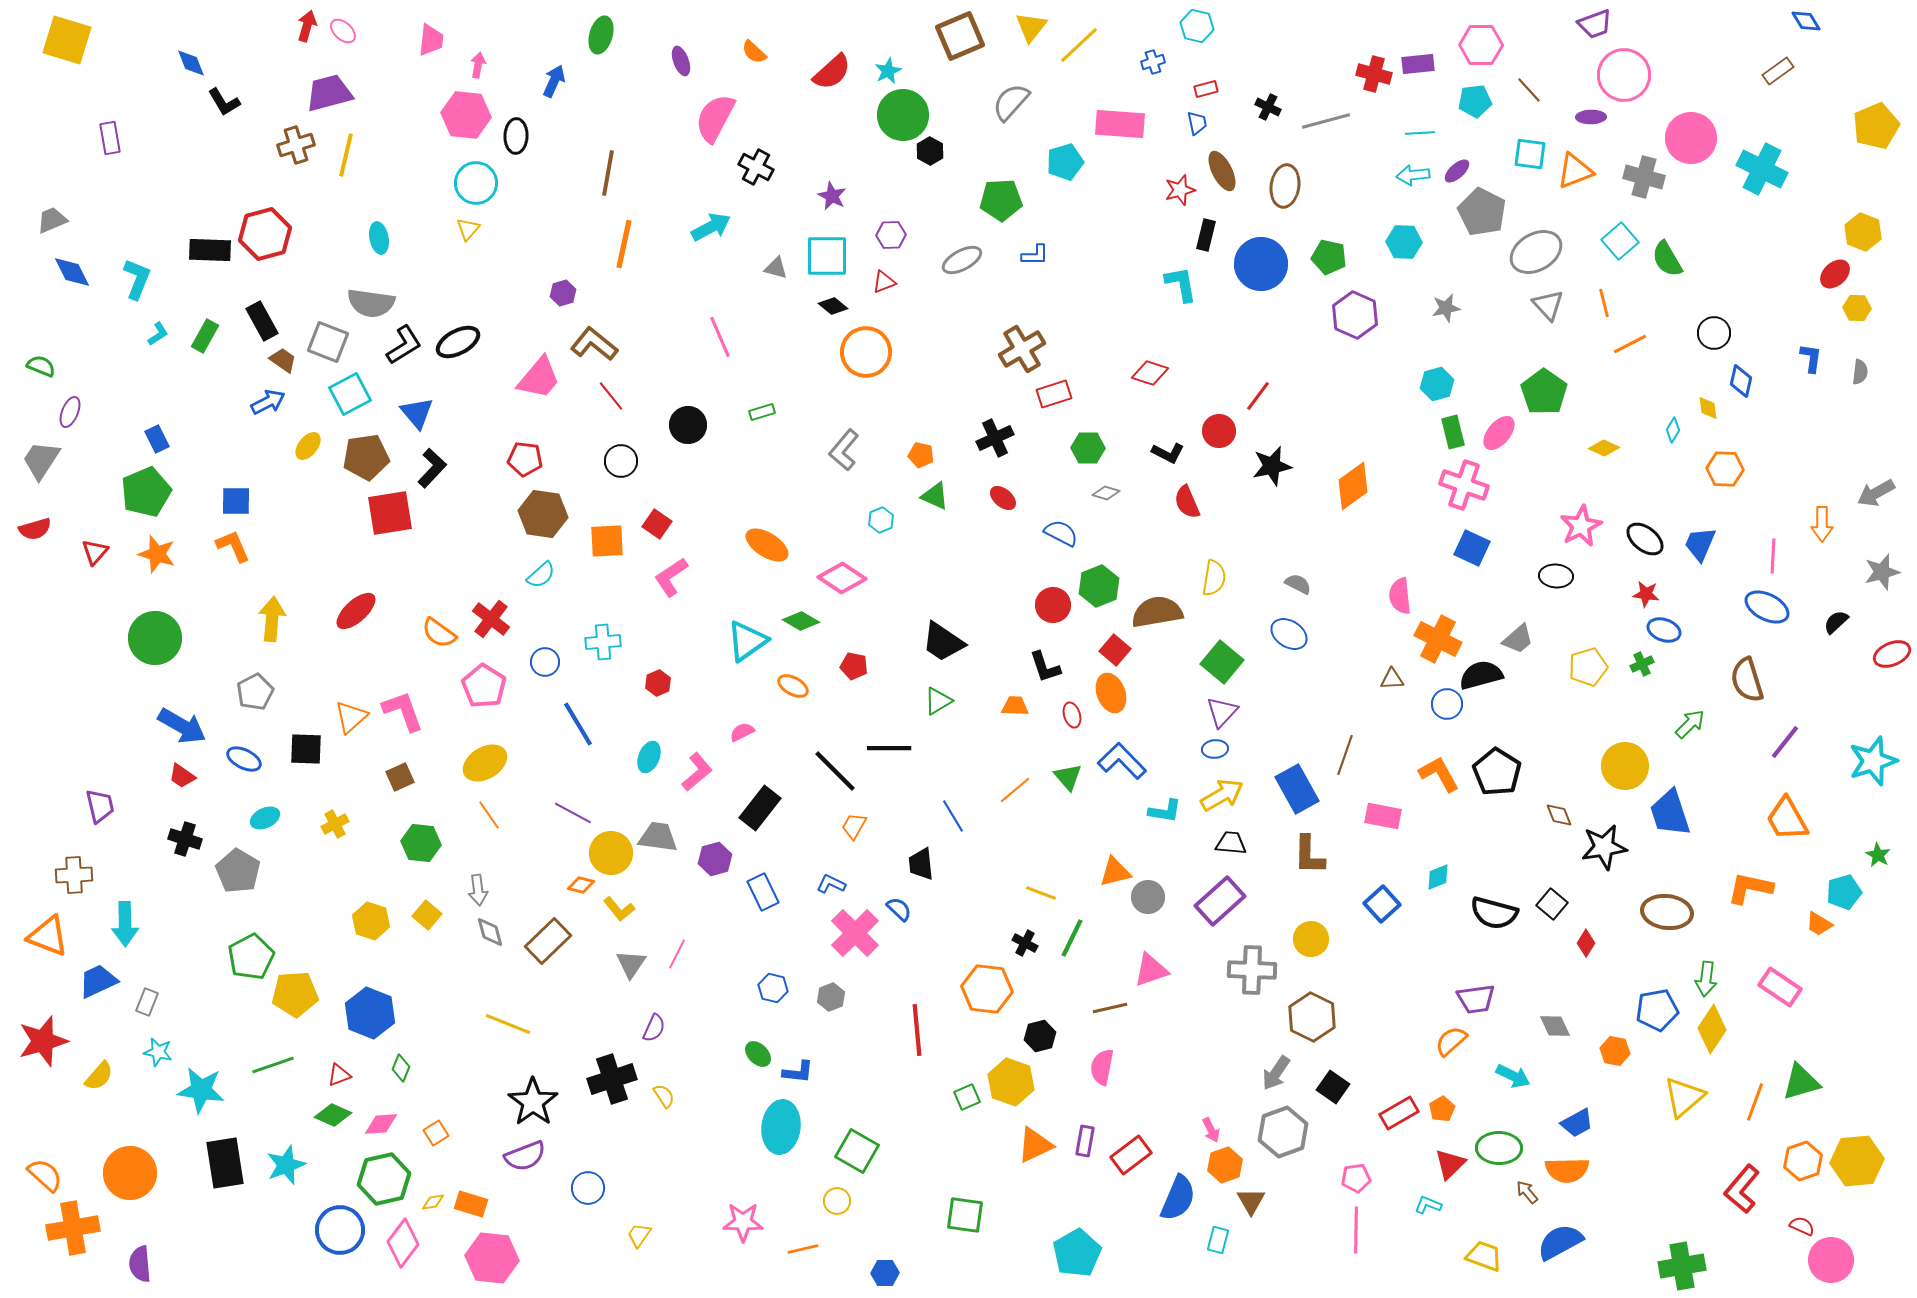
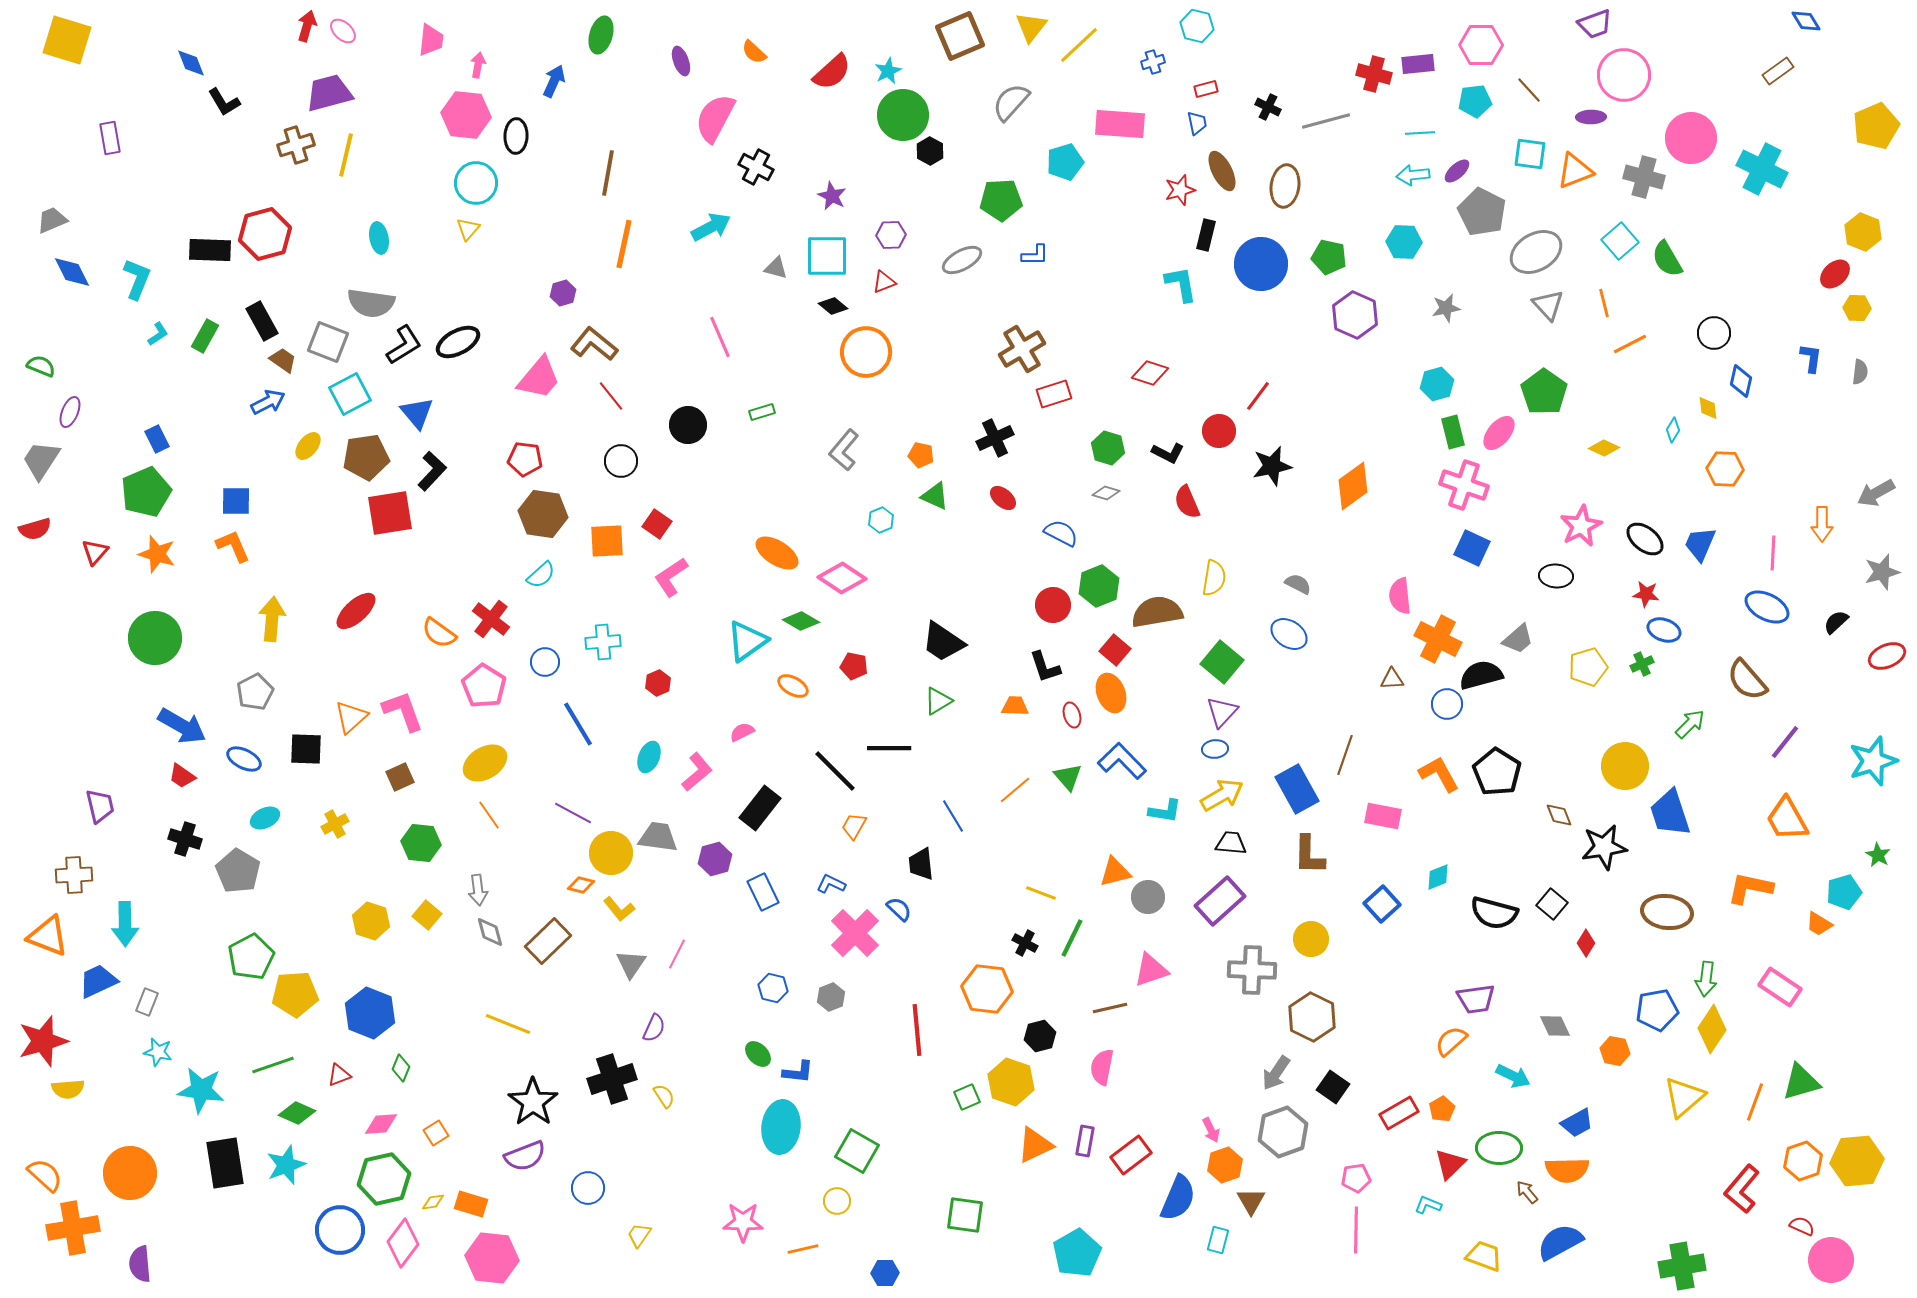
green hexagon at (1088, 448): moved 20 px right; rotated 16 degrees clockwise
black L-shape at (432, 468): moved 3 px down
orange ellipse at (767, 545): moved 10 px right, 8 px down
pink line at (1773, 556): moved 3 px up
red ellipse at (1892, 654): moved 5 px left, 2 px down
brown semicircle at (1747, 680): rotated 24 degrees counterclockwise
yellow semicircle at (99, 1076): moved 31 px left, 13 px down; rotated 44 degrees clockwise
green diamond at (333, 1115): moved 36 px left, 2 px up
